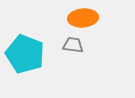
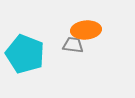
orange ellipse: moved 3 px right, 12 px down
